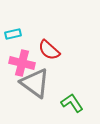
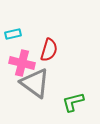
red semicircle: rotated 115 degrees counterclockwise
green L-shape: moved 1 px right, 1 px up; rotated 70 degrees counterclockwise
